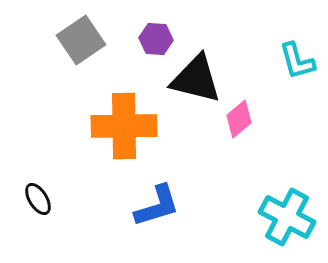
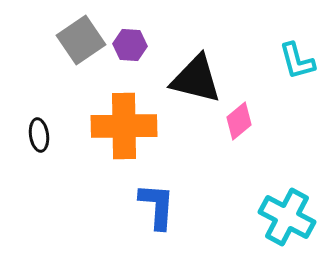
purple hexagon: moved 26 px left, 6 px down
pink diamond: moved 2 px down
black ellipse: moved 1 px right, 64 px up; rotated 24 degrees clockwise
blue L-shape: rotated 69 degrees counterclockwise
